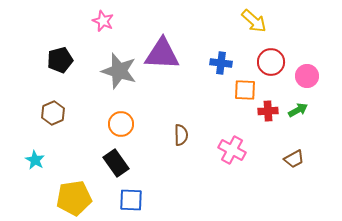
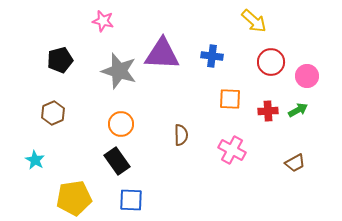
pink star: rotated 10 degrees counterclockwise
blue cross: moved 9 px left, 7 px up
orange square: moved 15 px left, 9 px down
brown trapezoid: moved 1 px right, 4 px down
black rectangle: moved 1 px right, 2 px up
